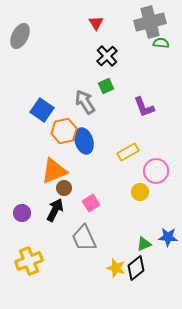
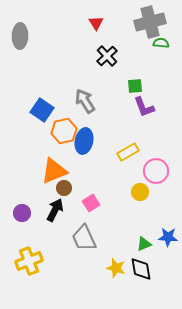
gray ellipse: rotated 25 degrees counterclockwise
green square: moved 29 px right; rotated 21 degrees clockwise
gray arrow: moved 1 px up
blue ellipse: rotated 30 degrees clockwise
black diamond: moved 5 px right, 1 px down; rotated 60 degrees counterclockwise
